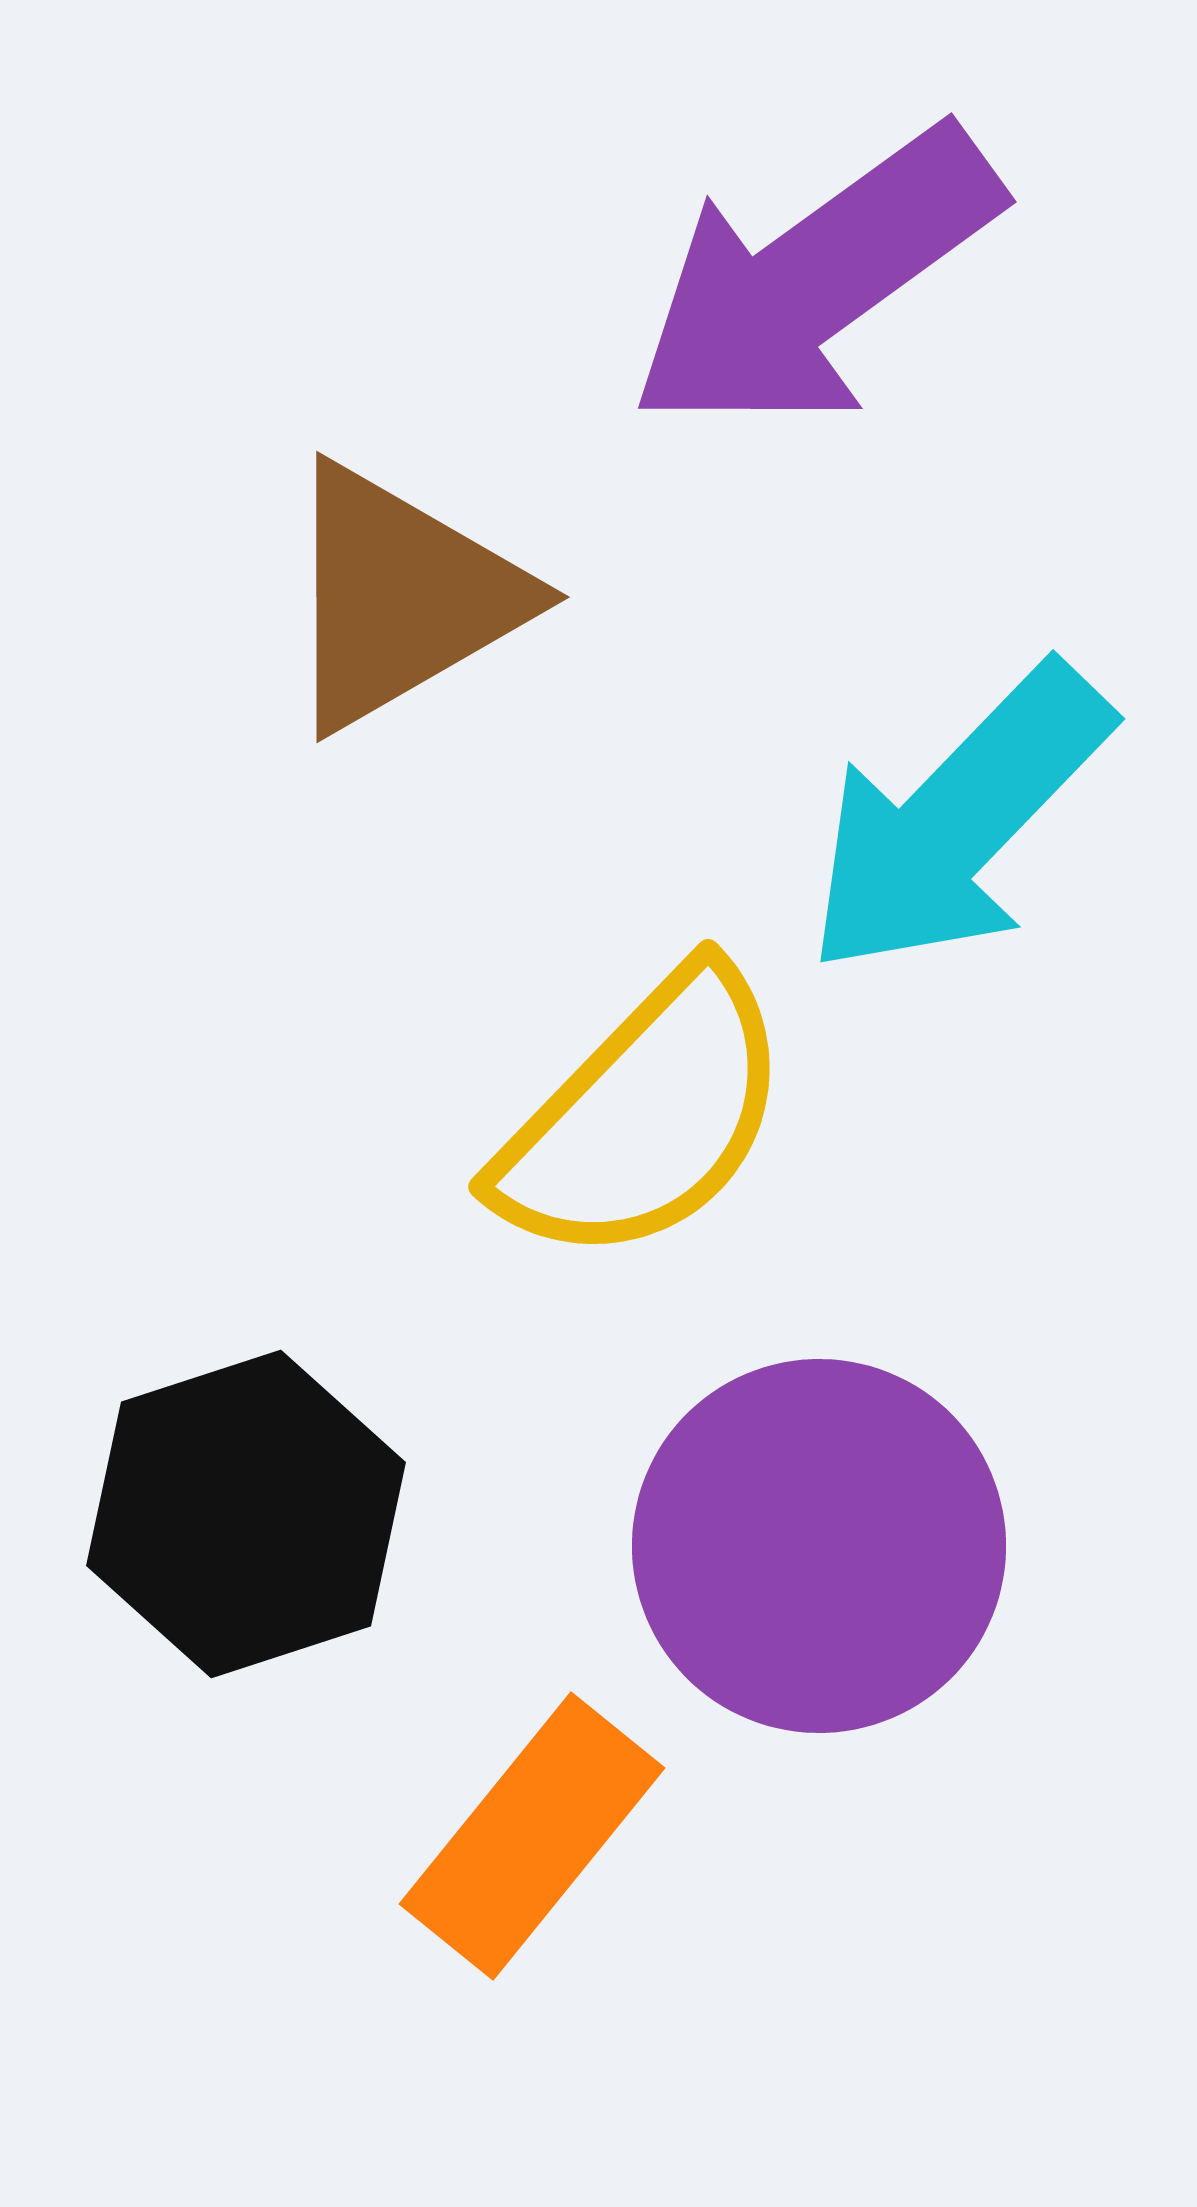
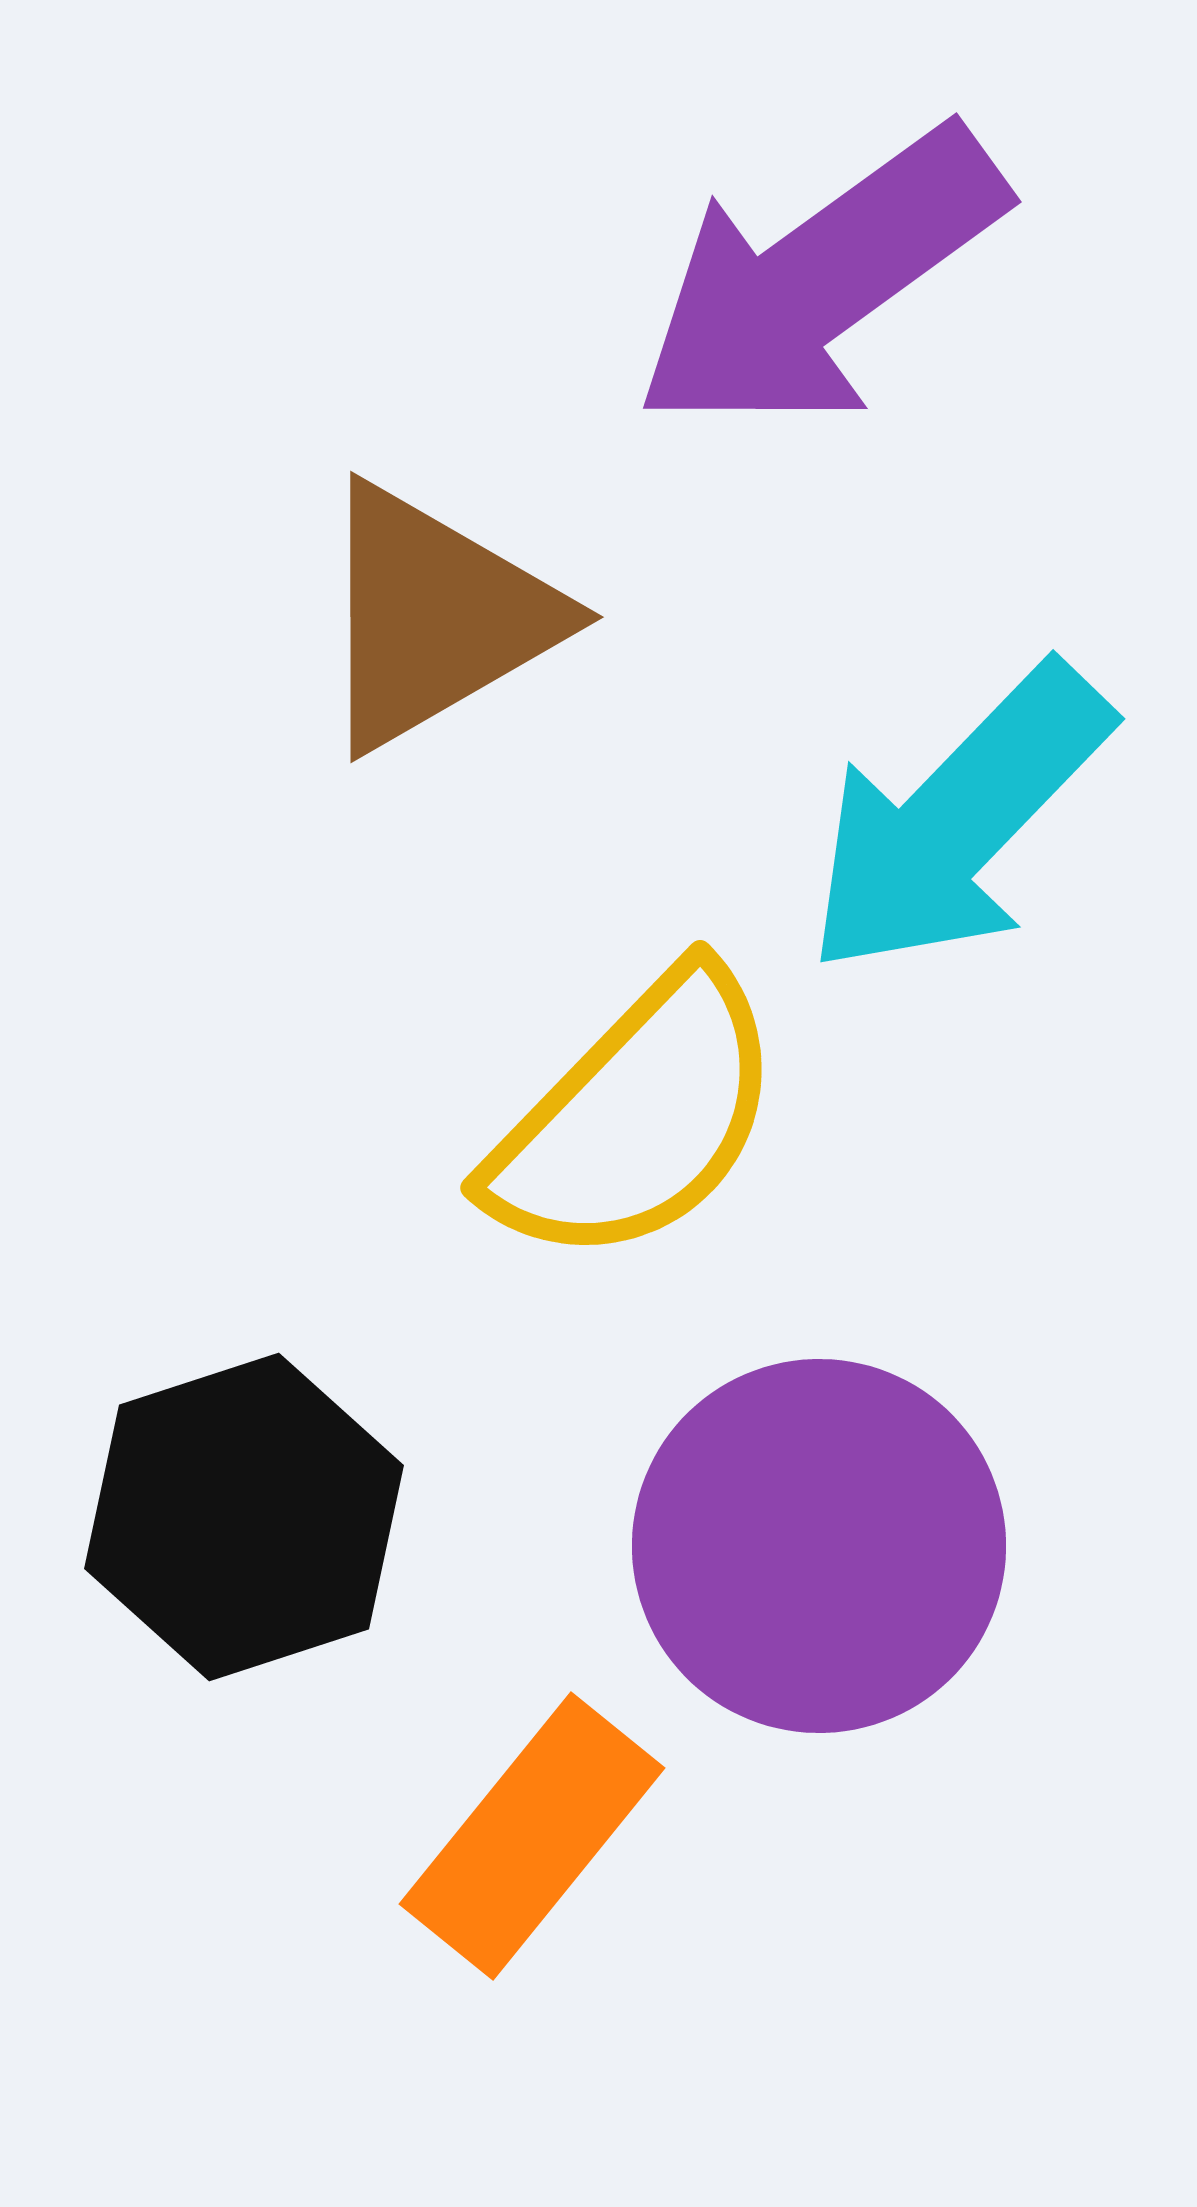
purple arrow: moved 5 px right
brown triangle: moved 34 px right, 20 px down
yellow semicircle: moved 8 px left, 1 px down
black hexagon: moved 2 px left, 3 px down
